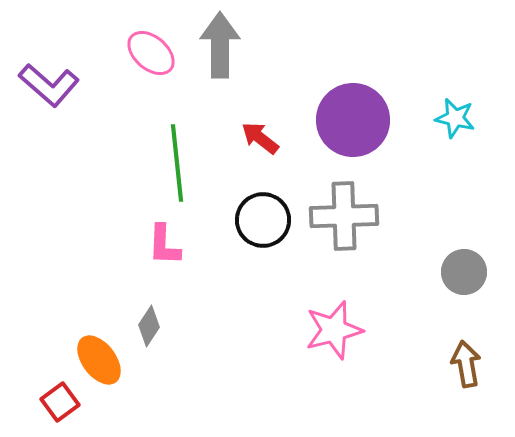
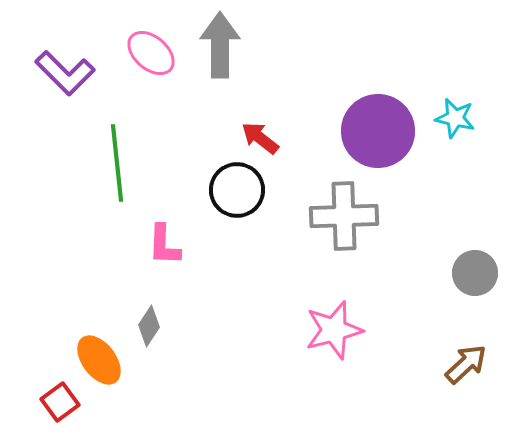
purple L-shape: moved 16 px right, 12 px up; rotated 4 degrees clockwise
purple circle: moved 25 px right, 11 px down
green line: moved 60 px left
black circle: moved 26 px left, 30 px up
gray circle: moved 11 px right, 1 px down
brown arrow: rotated 57 degrees clockwise
